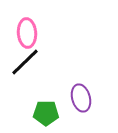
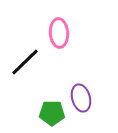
pink ellipse: moved 32 px right
green pentagon: moved 6 px right
